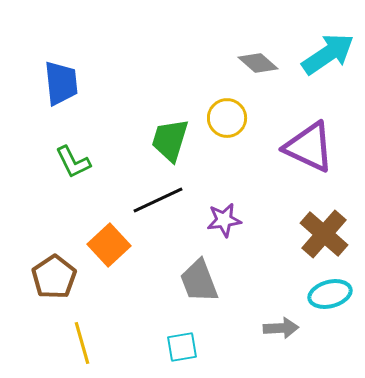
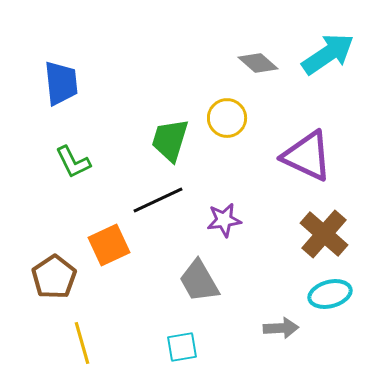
purple triangle: moved 2 px left, 9 px down
orange square: rotated 18 degrees clockwise
gray trapezoid: rotated 9 degrees counterclockwise
